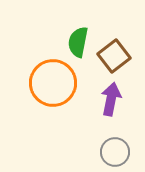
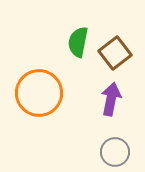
brown square: moved 1 px right, 3 px up
orange circle: moved 14 px left, 10 px down
